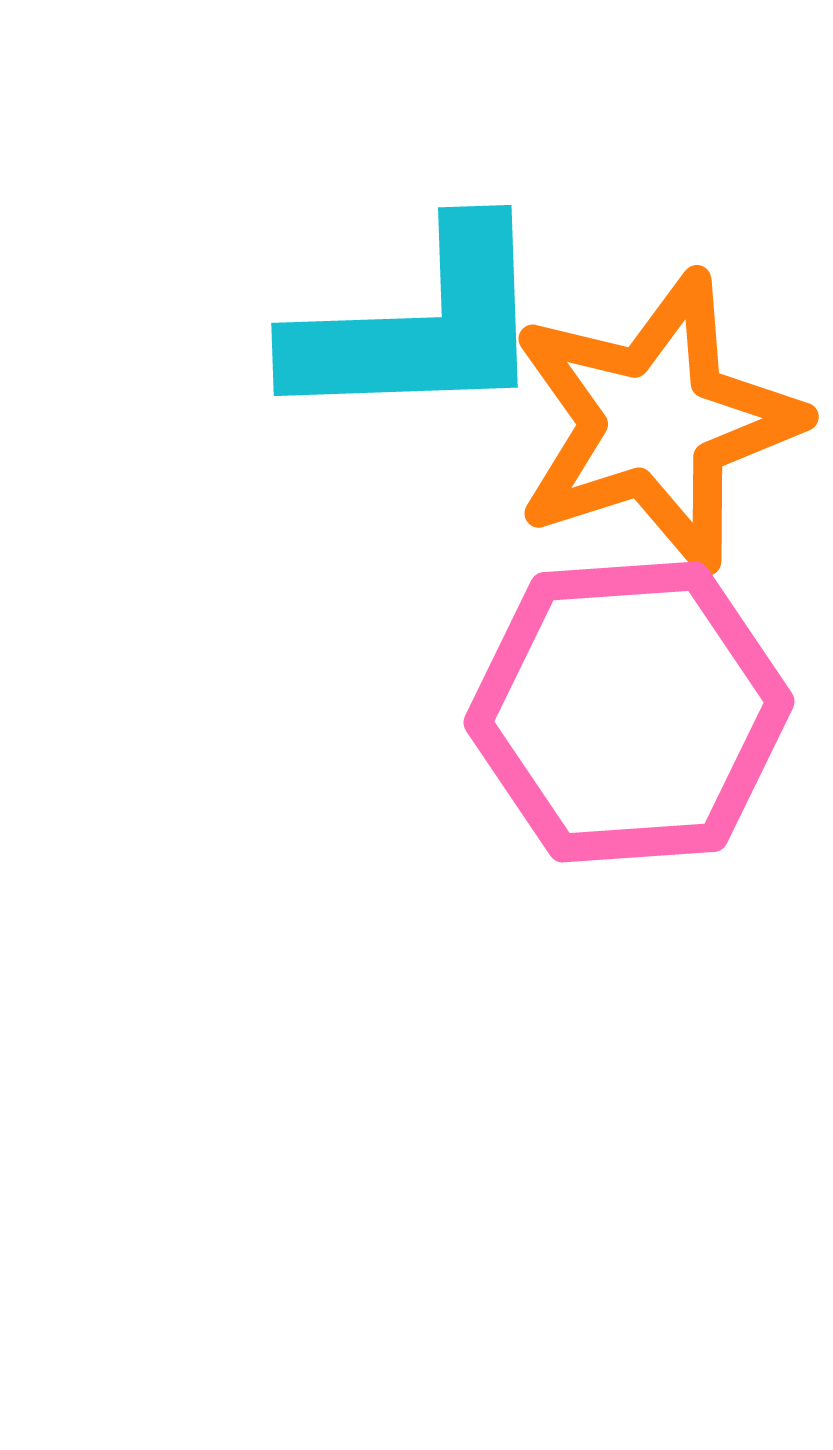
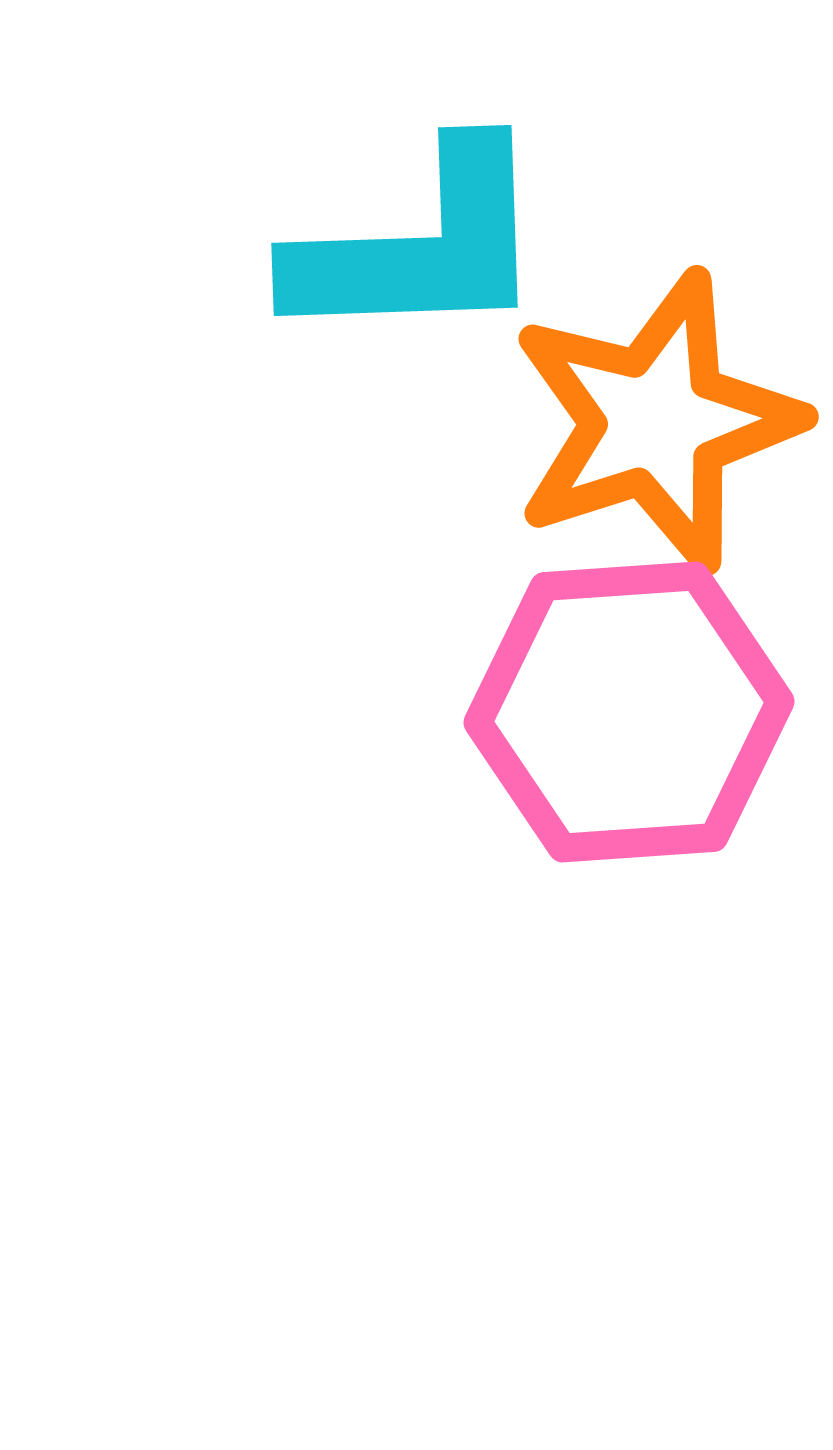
cyan L-shape: moved 80 px up
